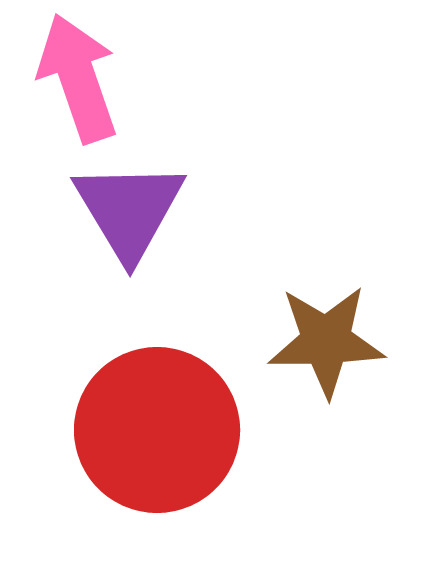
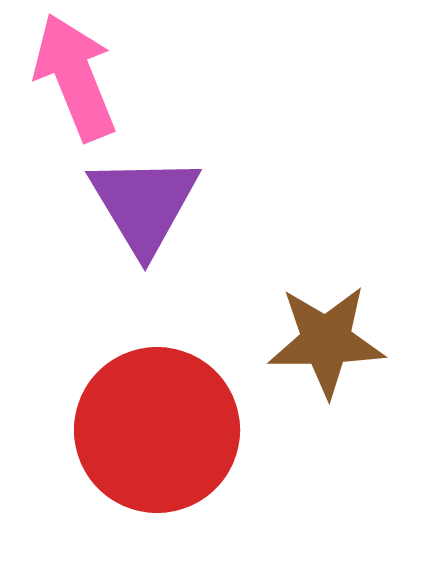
pink arrow: moved 3 px left, 1 px up; rotated 3 degrees counterclockwise
purple triangle: moved 15 px right, 6 px up
